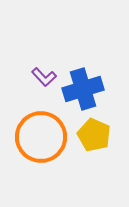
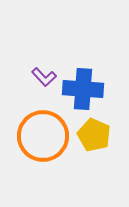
blue cross: rotated 21 degrees clockwise
orange circle: moved 2 px right, 1 px up
